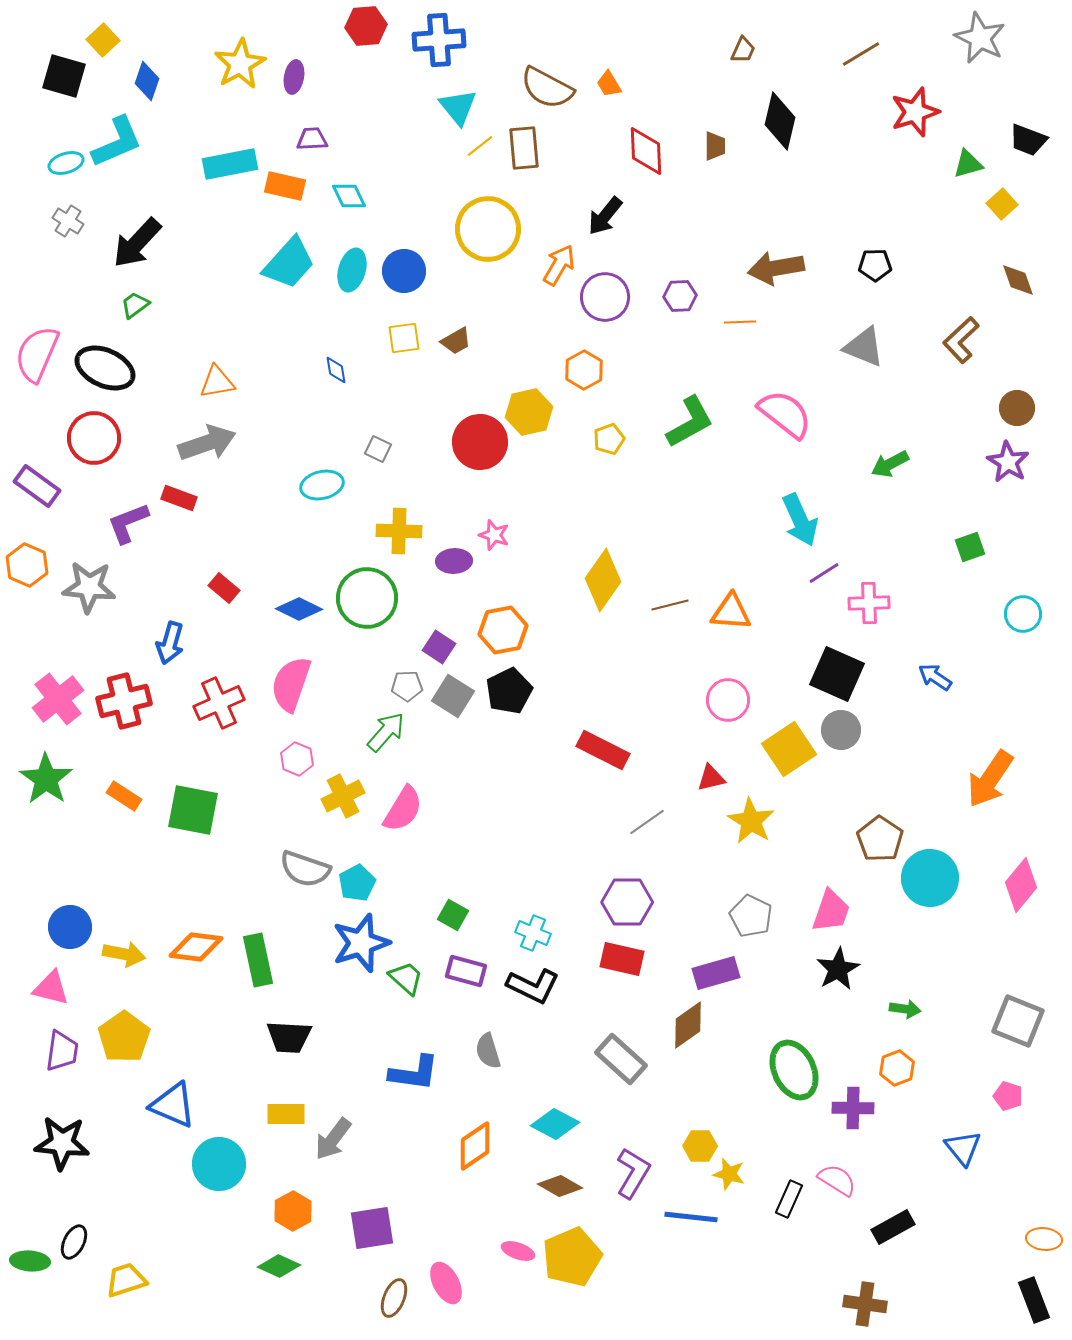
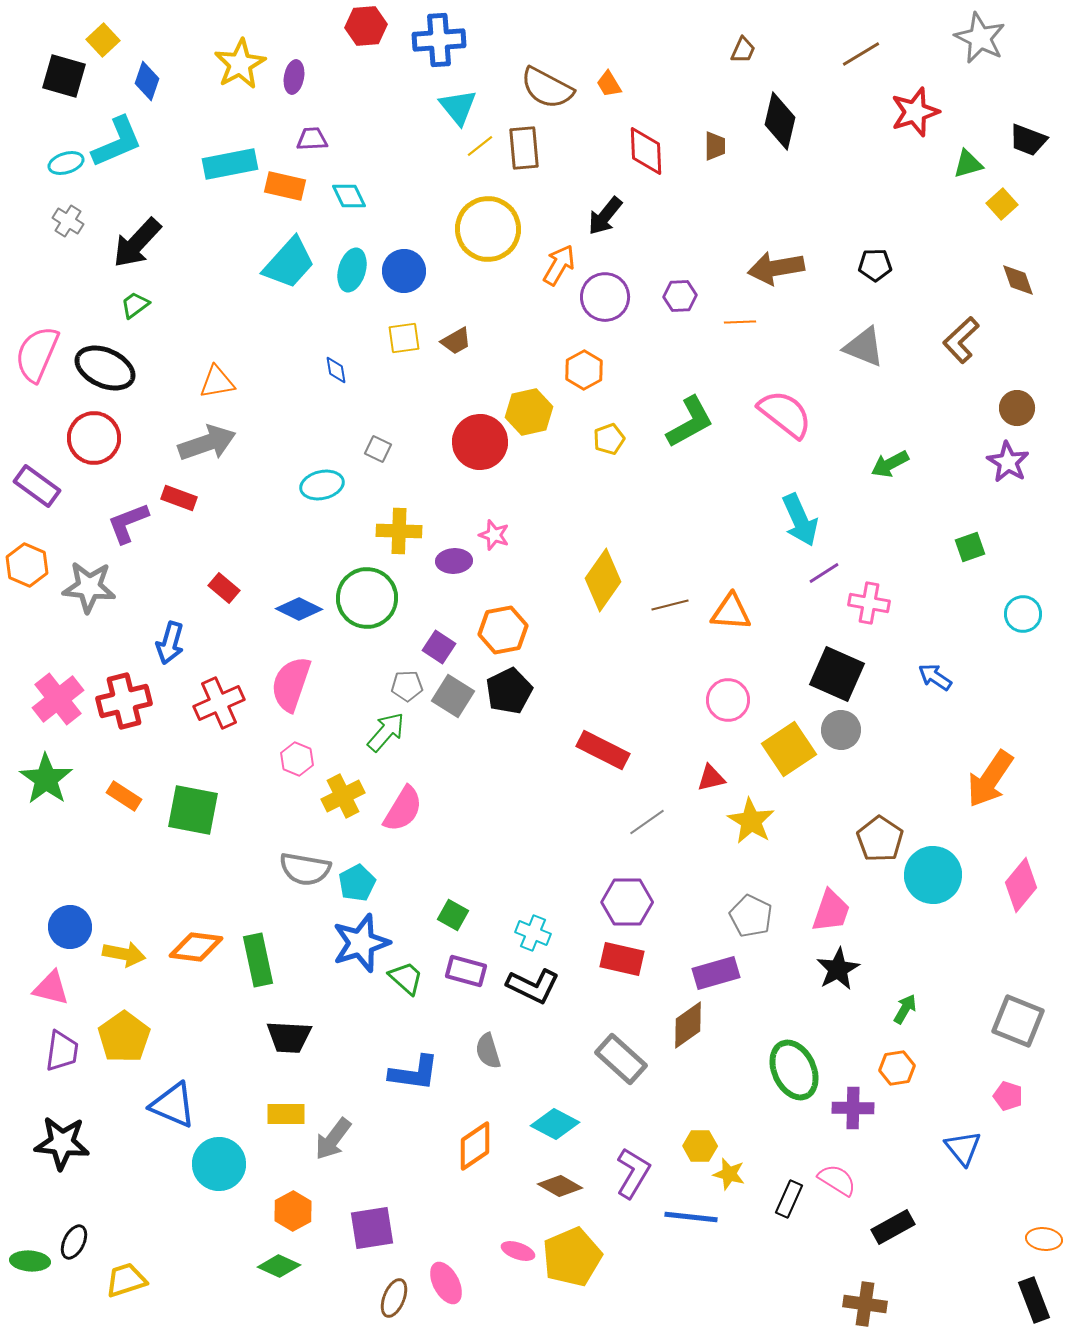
pink cross at (869, 603): rotated 12 degrees clockwise
gray semicircle at (305, 869): rotated 9 degrees counterclockwise
cyan circle at (930, 878): moved 3 px right, 3 px up
green arrow at (905, 1009): rotated 68 degrees counterclockwise
orange hexagon at (897, 1068): rotated 12 degrees clockwise
